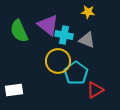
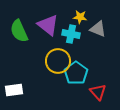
yellow star: moved 8 px left, 5 px down
cyan cross: moved 7 px right, 1 px up
gray triangle: moved 11 px right, 11 px up
red triangle: moved 3 px right, 2 px down; rotated 42 degrees counterclockwise
